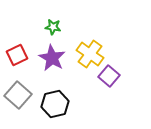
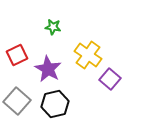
yellow cross: moved 2 px left, 1 px down
purple star: moved 4 px left, 11 px down
purple square: moved 1 px right, 3 px down
gray square: moved 1 px left, 6 px down
